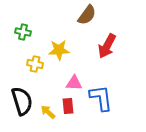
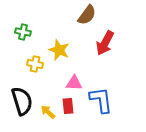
red arrow: moved 2 px left, 3 px up
yellow star: rotated 25 degrees clockwise
blue L-shape: moved 2 px down
